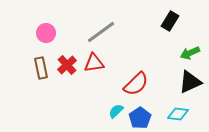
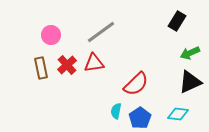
black rectangle: moved 7 px right
pink circle: moved 5 px right, 2 px down
cyan semicircle: rotated 35 degrees counterclockwise
